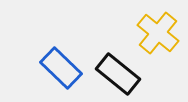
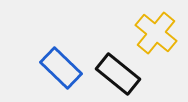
yellow cross: moved 2 px left
